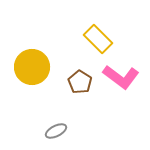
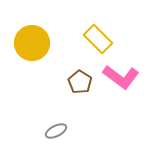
yellow circle: moved 24 px up
